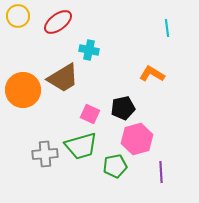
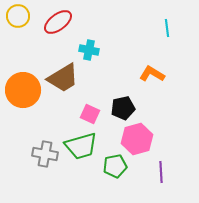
gray cross: rotated 15 degrees clockwise
